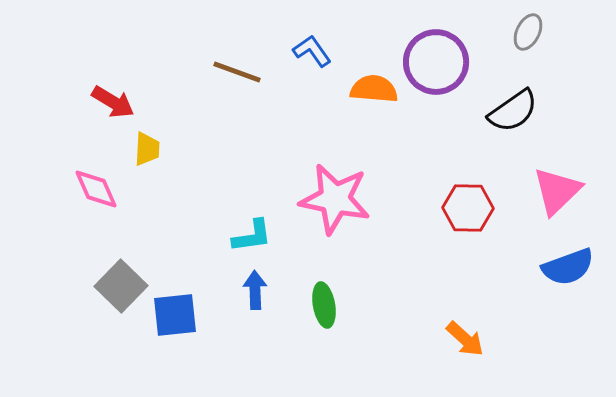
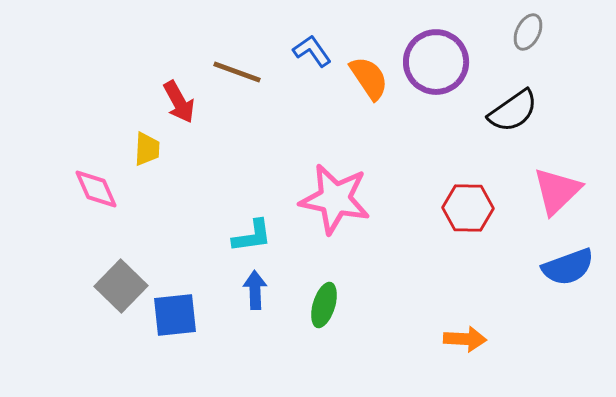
orange semicircle: moved 5 px left, 11 px up; rotated 51 degrees clockwise
red arrow: moved 66 px right; rotated 30 degrees clockwise
green ellipse: rotated 27 degrees clockwise
orange arrow: rotated 39 degrees counterclockwise
